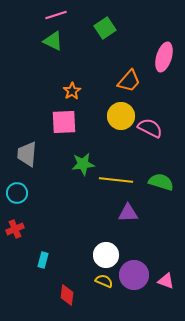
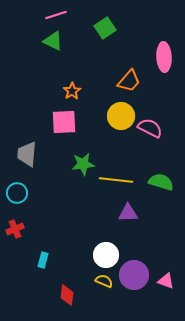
pink ellipse: rotated 20 degrees counterclockwise
